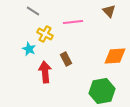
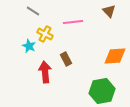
cyan star: moved 3 px up
